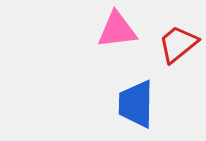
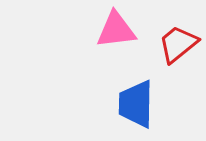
pink triangle: moved 1 px left
